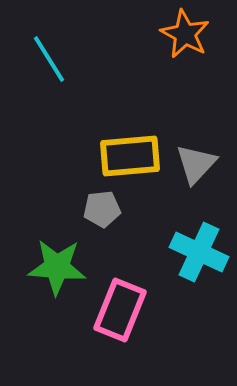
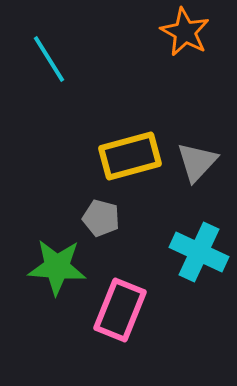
orange star: moved 2 px up
yellow rectangle: rotated 10 degrees counterclockwise
gray triangle: moved 1 px right, 2 px up
gray pentagon: moved 1 px left, 9 px down; rotated 21 degrees clockwise
